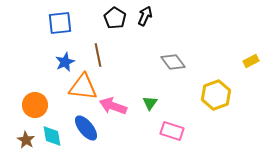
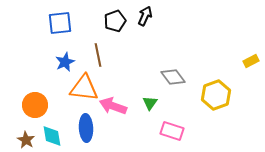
black pentagon: moved 3 px down; rotated 20 degrees clockwise
gray diamond: moved 15 px down
orange triangle: moved 1 px right, 1 px down
blue ellipse: rotated 36 degrees clockwise
